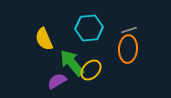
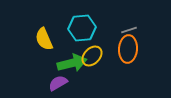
cyan hexagon: moved 7 px left
green arrow: rotated 116 degrees clockwise
yellow ellipse: moved 1 px right, 14 px up
purple semicircle: moved 1 px right, 2 px down
